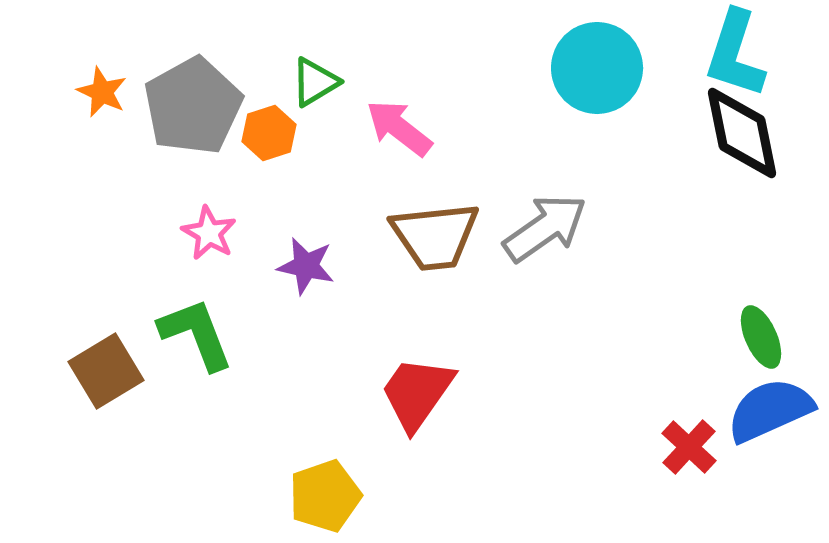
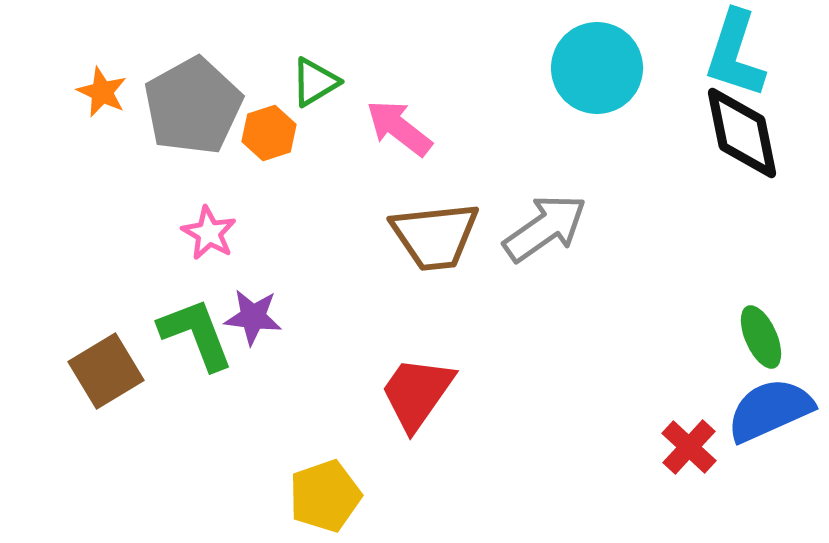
purple star: moved 53 px left, 51 px down; rotated 6 degrees counterclockwise
